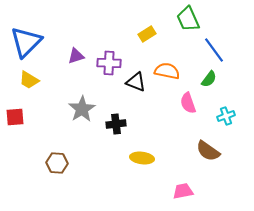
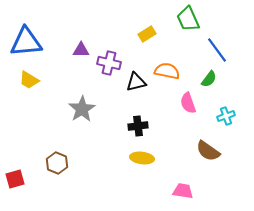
blue triangle: rotated 40 degrees clockwise
blue line: moved 3 px right
purple triangle: moved 5 px right, 6 px up; rotated 18 degrees clockwise
purple cross: rotated 10 degrees clockwise
black triangle: rotated 35 degrees counterclockwise
red square: moved 62 px down; rotated 12 degrees counterclockwise
black cross: moved 22 px right, 2 px down
brown hexagon: rotated 20 degrees clockwise
pink trapezoid: rotated 20 degrees clockwise
